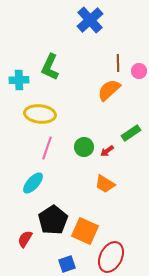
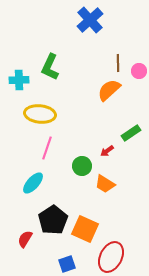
green circle: moved 2 px left, 19 px down
orange square: moved 2 px up
